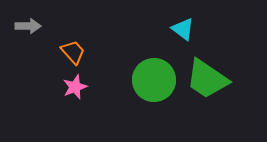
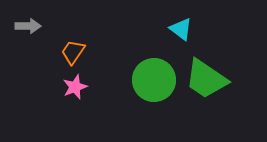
cyan triangle: moved 2 px left
orange trapezoid: rotated 104 degrees counterclockwise
green trapezoid: moved 1 px left
